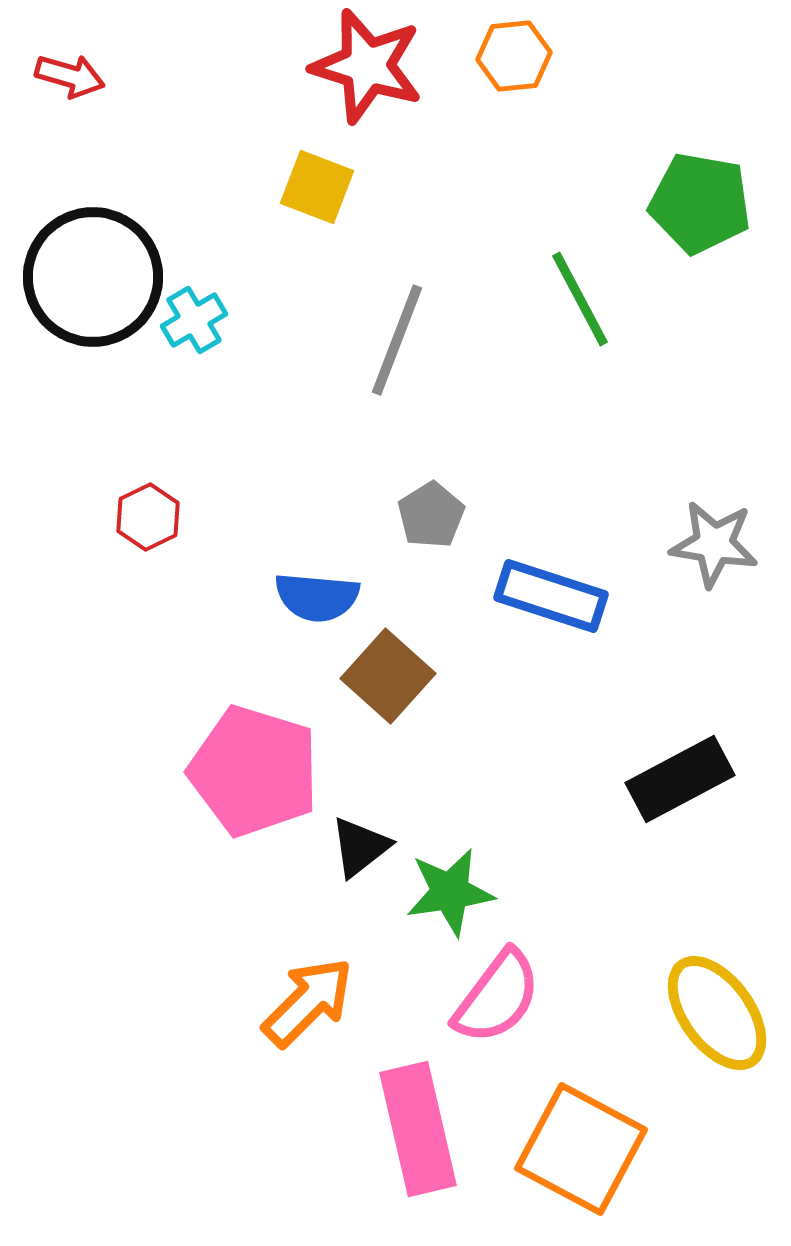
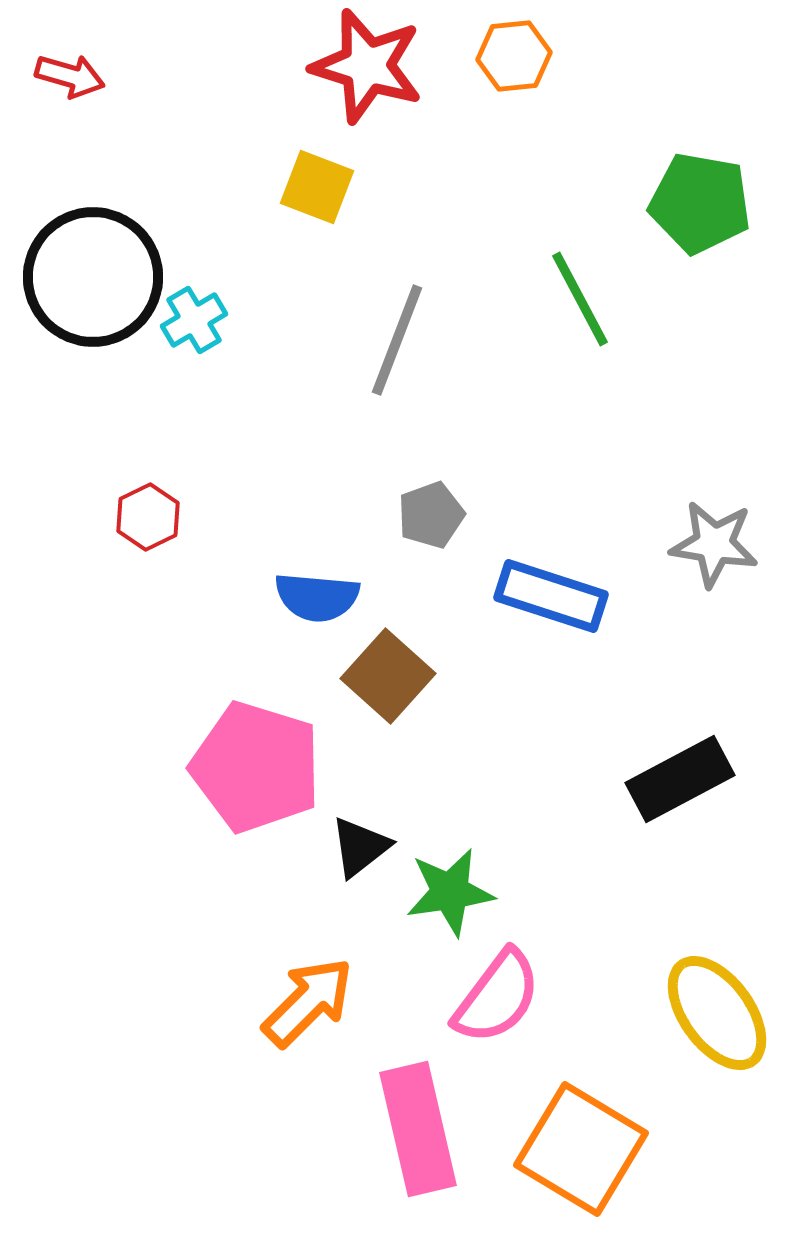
gray pentagon: rotated 12 degrees clockwise
pink pentagon: moved 2 px right, 4 px up
orange square: rotated 3 degrees clockwise
